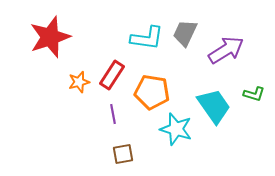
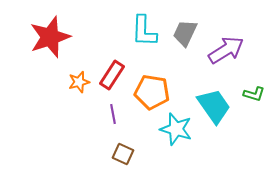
cyan L-shape: moved 3 px left, 7 px up; rotated 84 degrees clockwise
brown square: rotated 35 degrees clockwise
